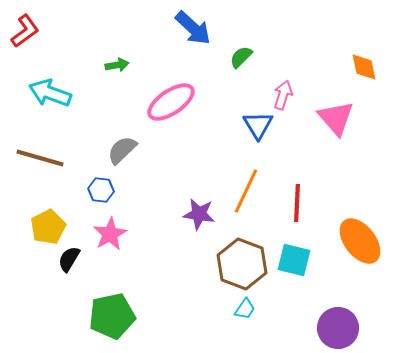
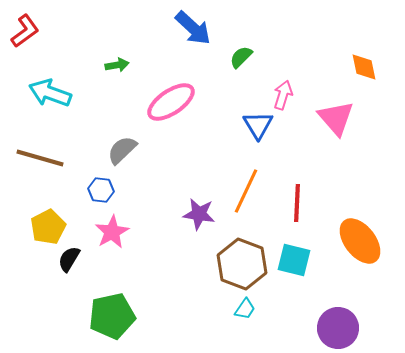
pink star: moved 2 px right, 2 px up
